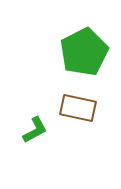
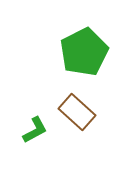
brown rectangle: moved 1 px left, 4 px down; rotated 30 degrees clockwise
